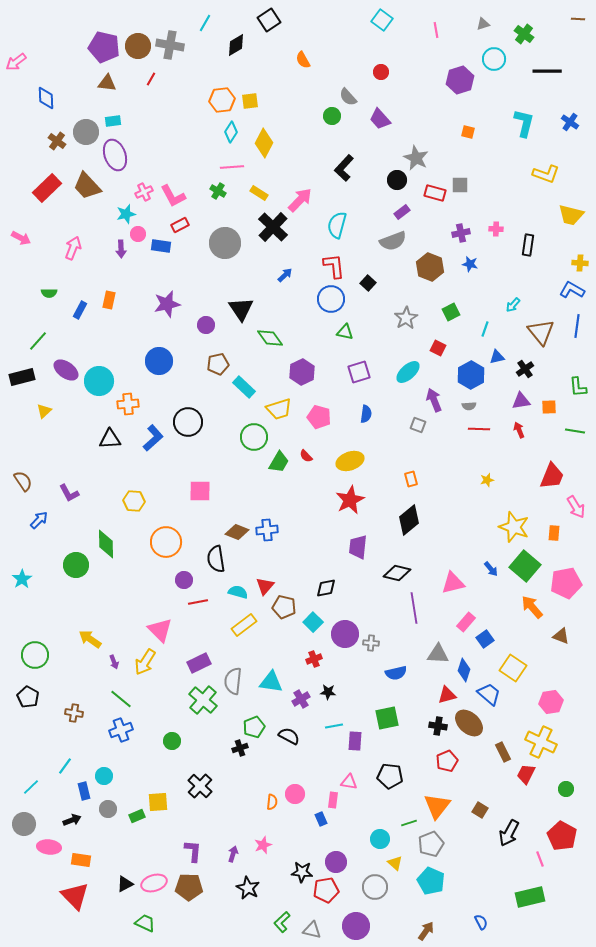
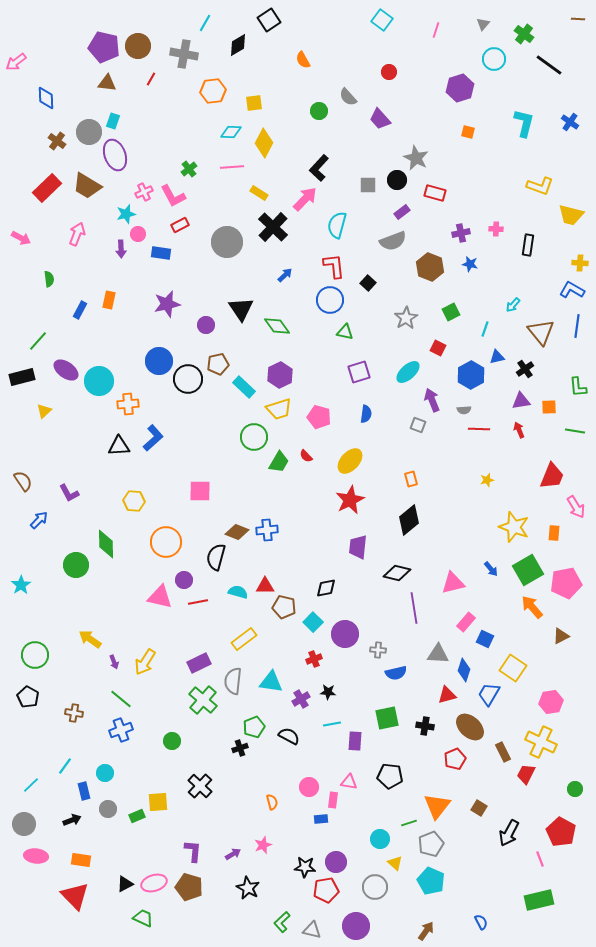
gray triangle at (483, 24): rotated 32 degrees counterclockwise
pink line at (436, 30): rotated 28 degrees clockwise
gray cross at (170, 45): moved 14 px right, 9 px down
black diamond at (236, 45): moved 2 px right
black line at (547, 71): moved 2 px right, 6 px up; rotated 36 degrees clockwise
red circle at (381, 72): moved 8 px right
purple hexagon at (460, 80): moved 8 px down
orange hexagon at (222, 100): moved 9 px left, 9 px up
yellow square at (250, 101): moved 4 px right, 2 px down
green circle at (332, 116): moved 13 px left, 5 px up
cyan rectangle at (113, 121): rotated 63 degrees counterclockwise
gray circle at (86, 132): moved 3 px right
cyan diamond at (231, 132): rotated 60 degrees clockwise
black L-shape at (344, 168): moved 25 px left
yellow L-shape at (546, 174): moved 6 px left, 12 px down
gray square at (460, 185): moved 92 px left
brown trapezoid at (87, 186): rotated 16 degrees counterclockwise
green cross at (218, 191): moved 29 px left, 22 px up; rotated 21 degrees clockwise
pink arrow at (300, 200): moved 5 px right, 1 px up
gray circle at (225, 243): moved 2 px right, 1 px up
blue rectangle at (161, 246): moved 7 px down
pink arrow at (73, 248): moved 4 px right, 14 px up
green semicircle at (49, 293): moved 14 px up; rotated 98 degrees counterclockwise
blue circle at (331, 299): moved 1 px left, 1 px down
green diamond at (270, 338): moved 7 px right, 12 px up
purple hexagon at (302, 372): moved 22 px left, 3 px down
purple arrow at (434, 400): moved 2 px left
gray semicircle at (469, 406): moved 5 px left, 4 px down
black circle at (188, 422): moved 43 px up
black triangle at (110, 439): moved 9 px right, 7 px down
yellow ellipse at (350, 461): rotated 28 degrees counterclockwise
black semicircle at (216, 559): moved 2 px up; rotated 24 degrees clockwise
green square at (525, 566): moved 3 px right, 4 px down; rotated 20 degrees clockwise
cyan star at (22, 579): moved 1 px left, 6 px down
red triangle at (265, 586): rotated 48 degrees clockwise
yellow rectangle at (244, 625): moved 14 px down
pink triangle at (160, 630): moved 33 px up; rotated 32 degrees counterclockwise
brown triangle at (561, 636): rotated 48 degrees counterclockwise
blue square at (485, 639): rotated 30 degrees counterclockwise
gray cross at (371, 643): moved 7 px right, 7 px down
blue trapezoid at (489, 694): rotated 100 degrees counterclockwise
brown ellipse at (469, 723): moved 1 px right, 4 px down
cyan line at (334, 726): moved 2 px left, 2 px up
black cross at (438, 726): moved 13 px left
red pentagon at (447, 761): moved 8 px right, 2 px up
cyan circle at (104, 776): moved 1 px right, 3 px up
cyan line at (31, 787): moved 2 px up
green circle at (566, 789): moved 9 px right
pink circle at (295, 794): moved 14 px right, 7 px up
orange semicircle at (272, 802): rotated 21 degrees counterclockwise
brown square at (480, 810): moved 1 px left, 2 px up
blue rectangle at (321, 819): rotated 72 degrees counterclockwise
red pentagon at (562, 836): moved 1 px left, 4 px up
pink ellipse at (49, 847): moved 13 px left, 9 px down
purple arrow at (233, 854): rotated 42 degrees clockwise
black star at (302, 872): moved 3 px right, 5 px up
brown pentagon at (189, 887): rotated 16 degrees clockwise
green rectangle at (530, 897): moved 9 px right, 3 px down
green trapezoid at (145, 923): moved 2 px left, 5 px up
